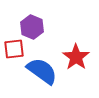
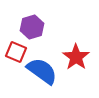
purple hexagon: rotated 20 degrees clockwise
red square: moved 2 px right, 3 px down; rotated 30 degrees clockwise
